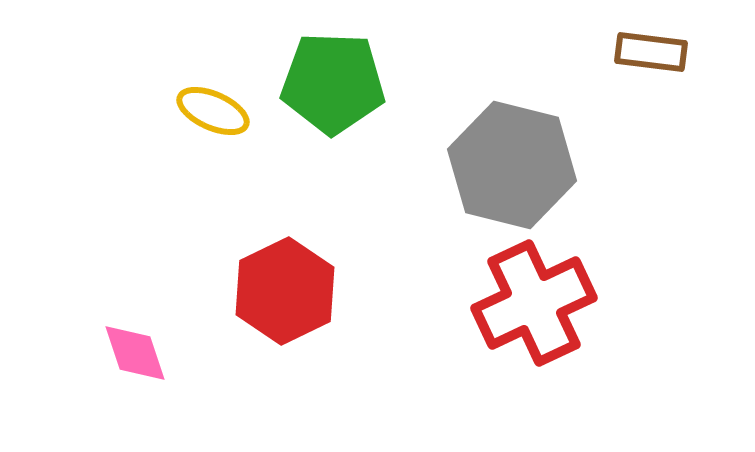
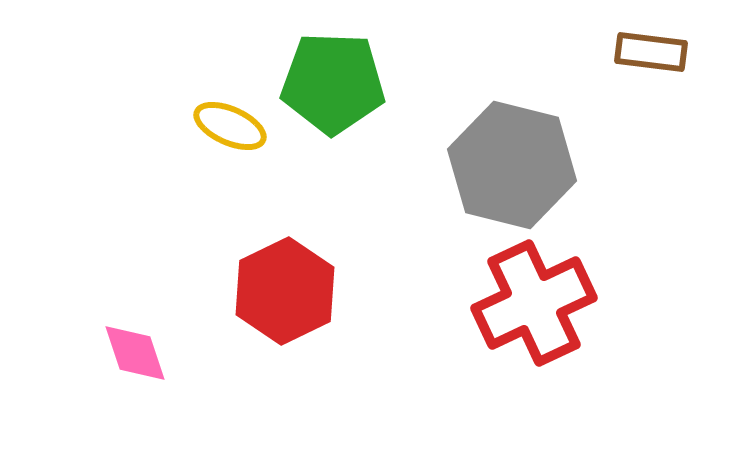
yellow ellipse: moved 17 px right, 15 px down
